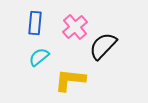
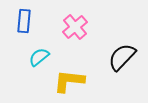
blue rectangle: moved 11 px left, 2 px up
black semicircle: moved 19 px right, 11 px down
yellow L-shape: moved 1 px left, 1 px down
